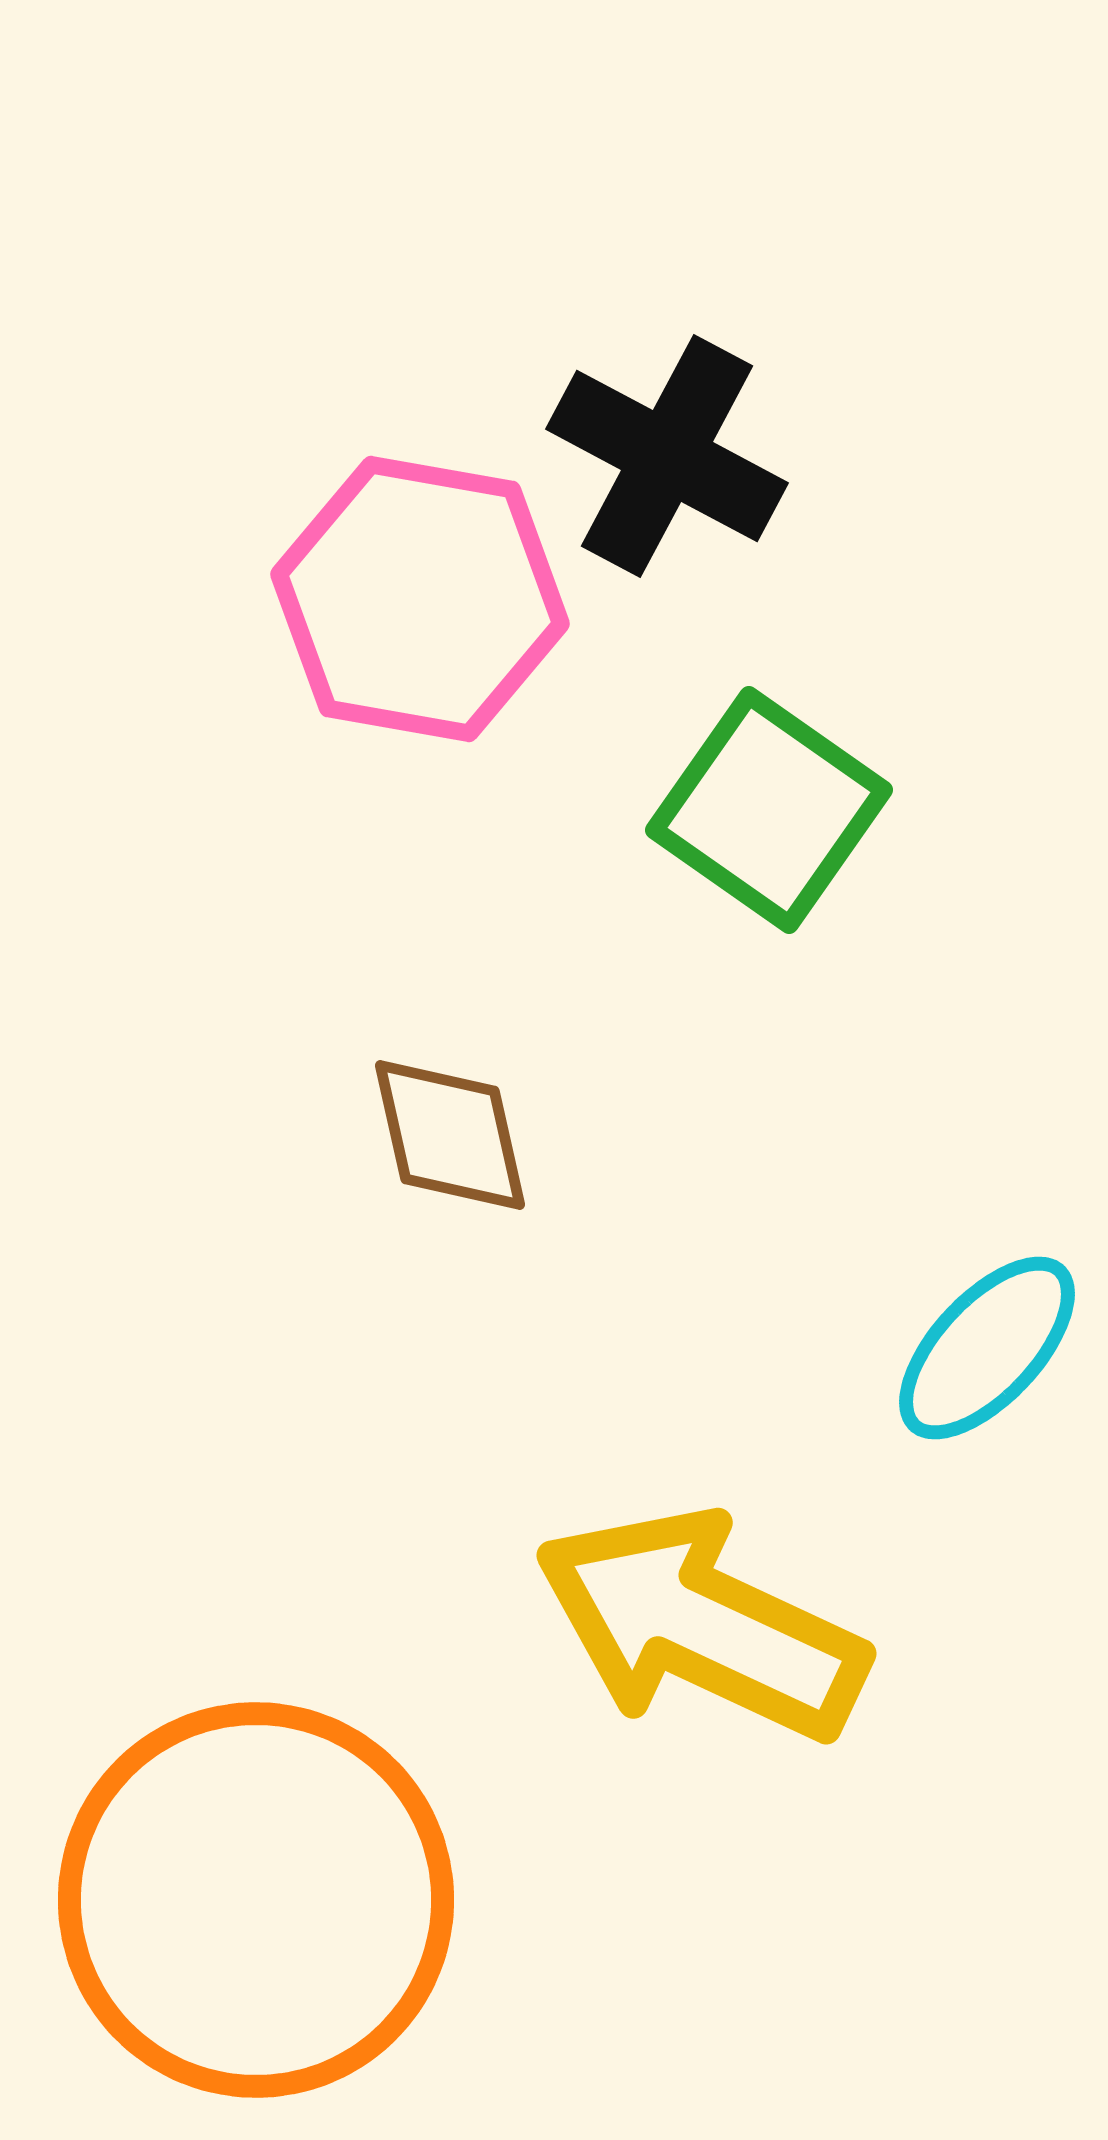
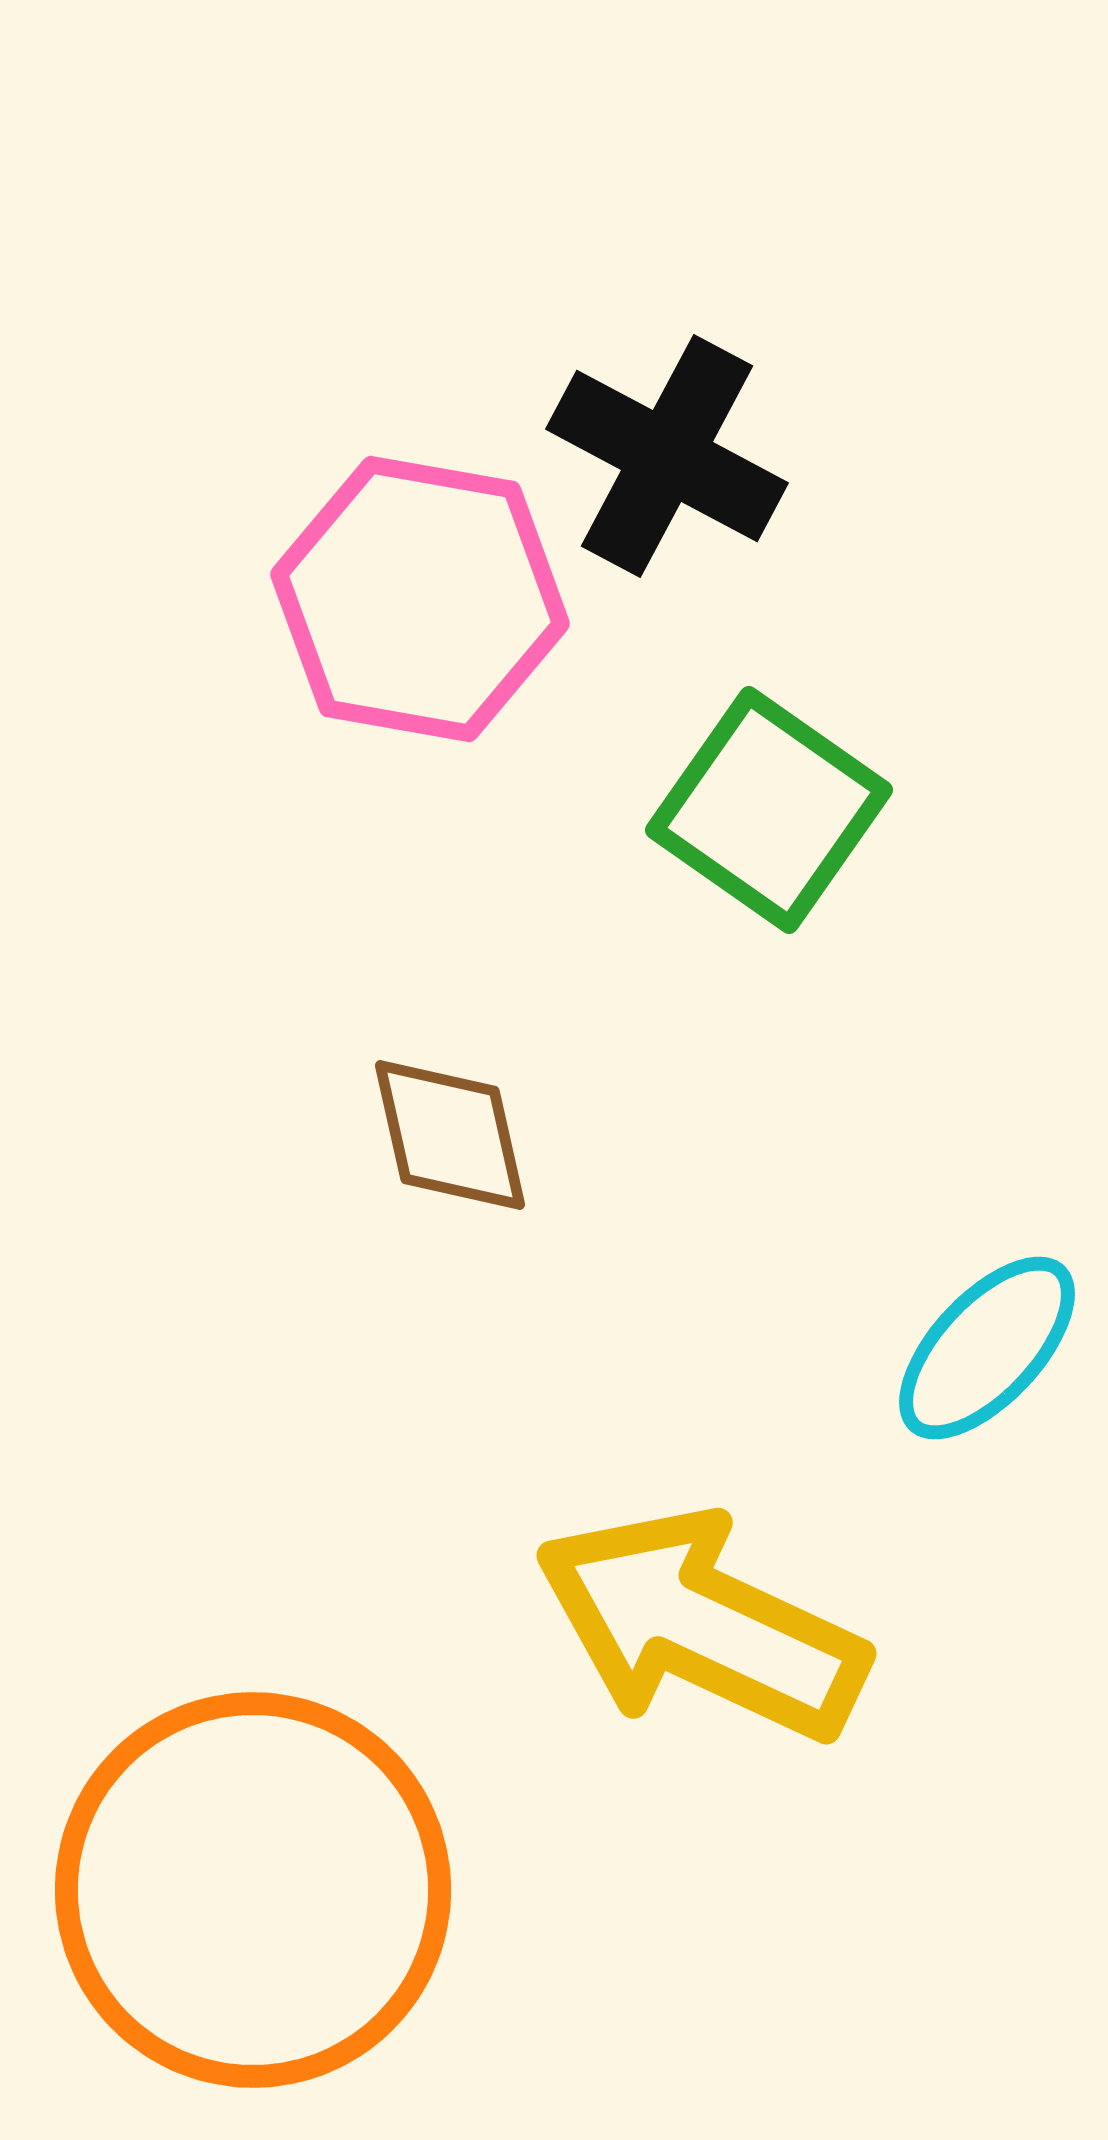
orange circle: moved 3 px left, 10 px up
